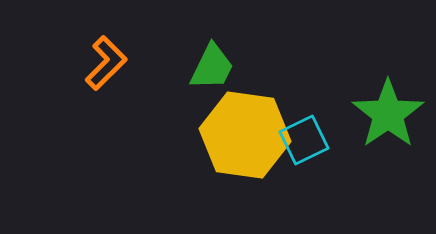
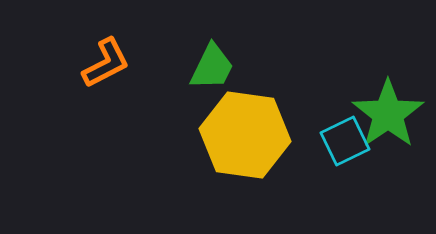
orange L-shape: rotated 18 degrees clockwise
cyan square: moved 41 px right, 1 px down
